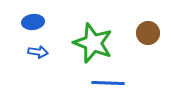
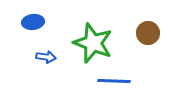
blue arrow: moved 8 px right, 5 px down
blue line: moved 6 px right, 2 px up
